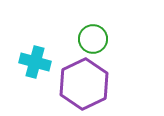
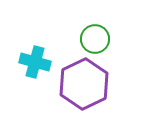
green circle: moved 2 px right
